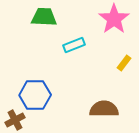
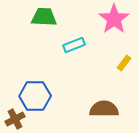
blue hexagon: moved 1 px down
brown cross: moved 1 px up
